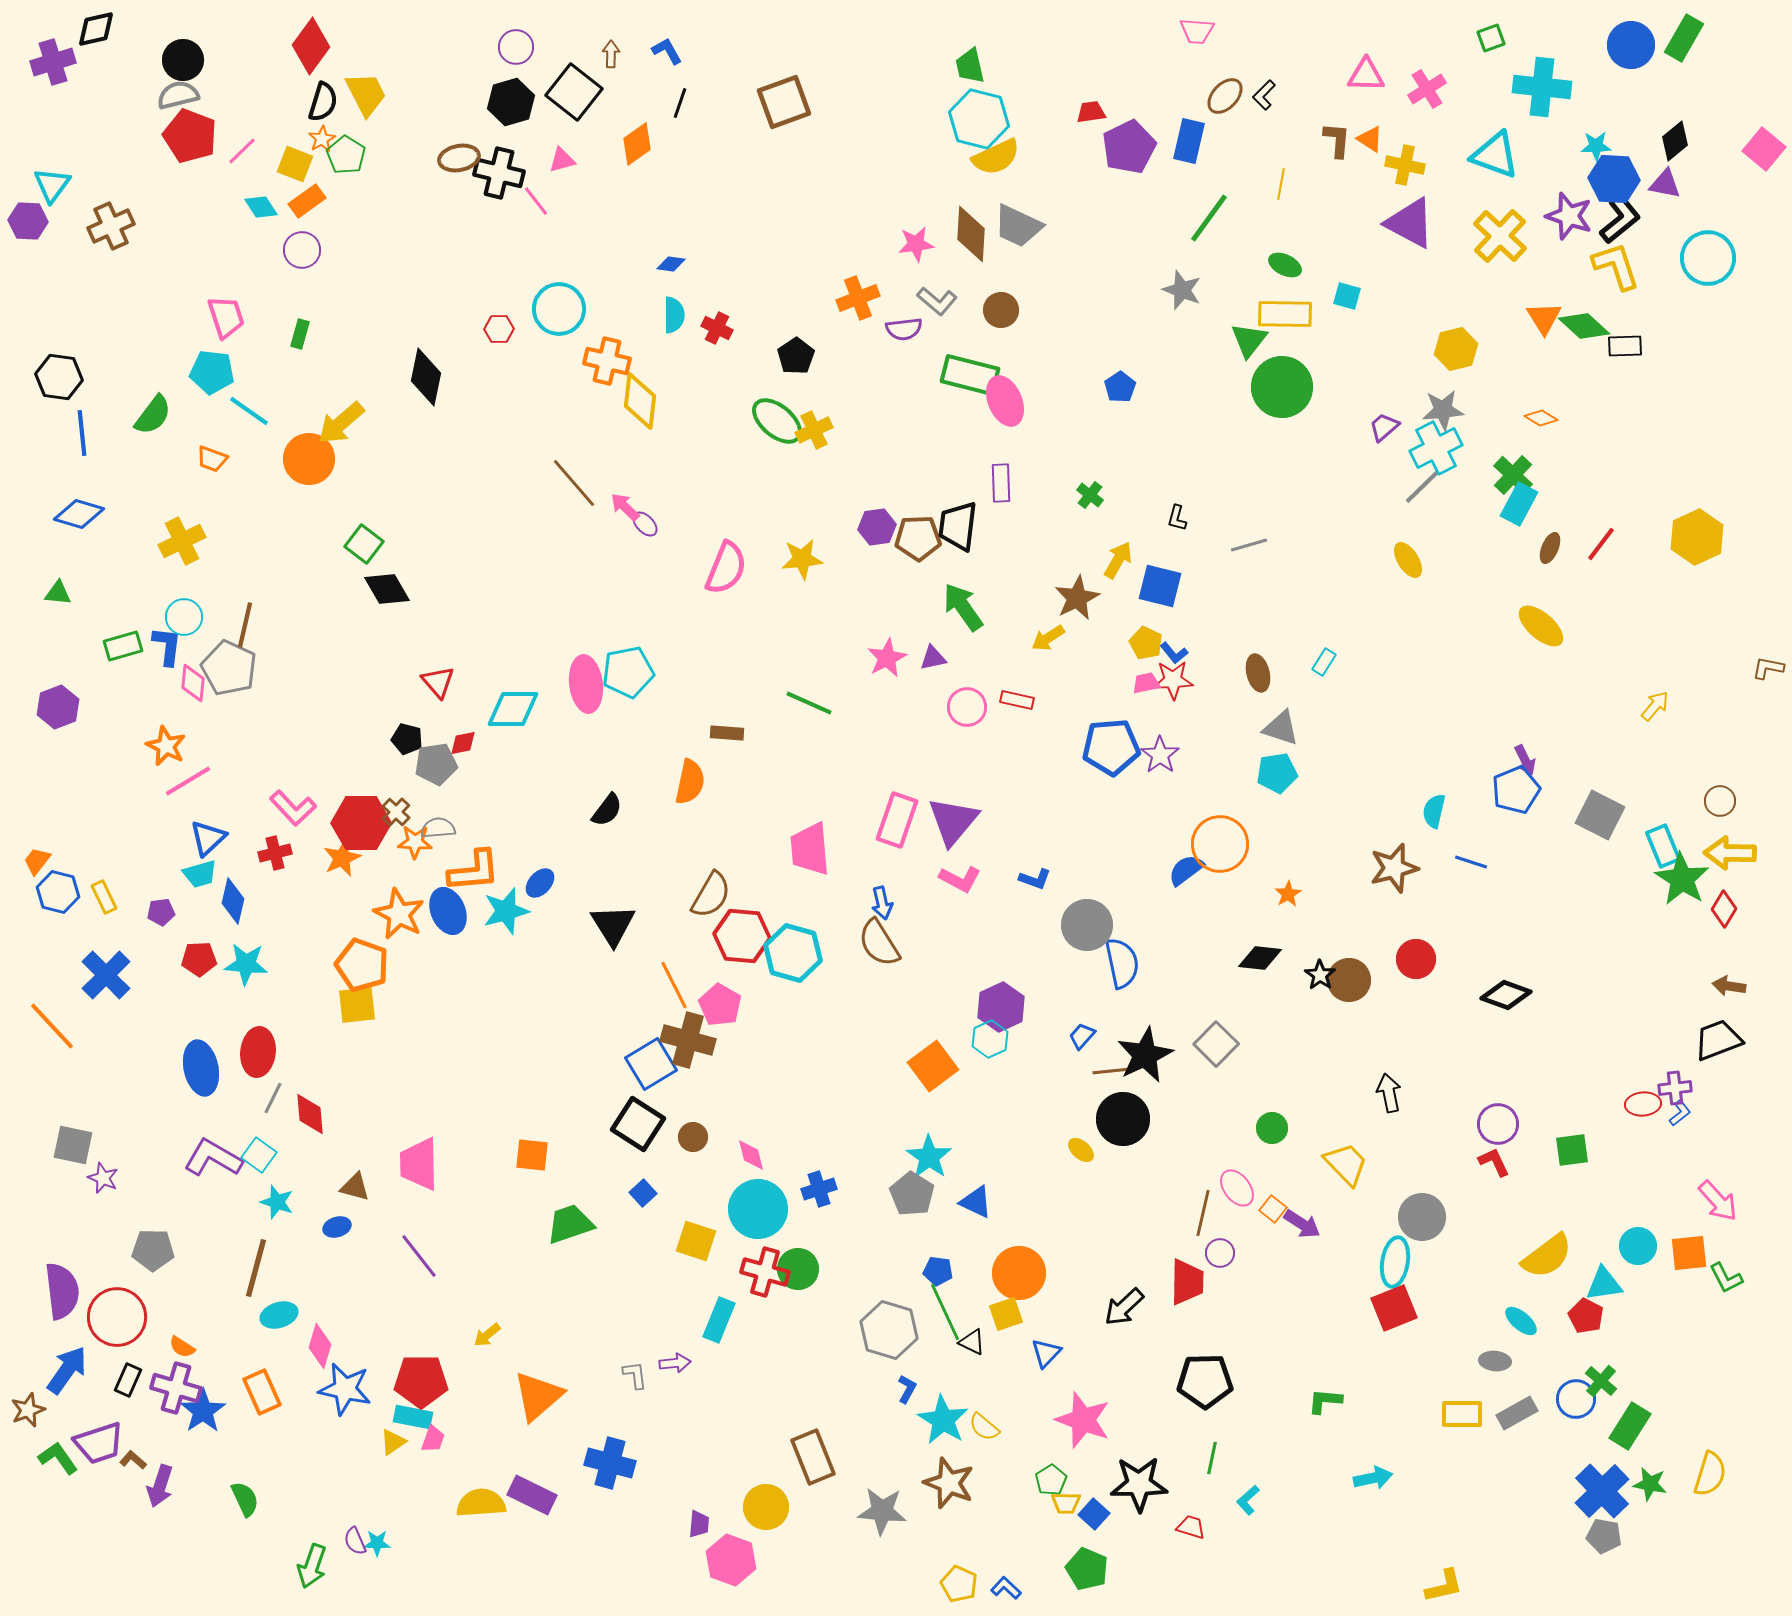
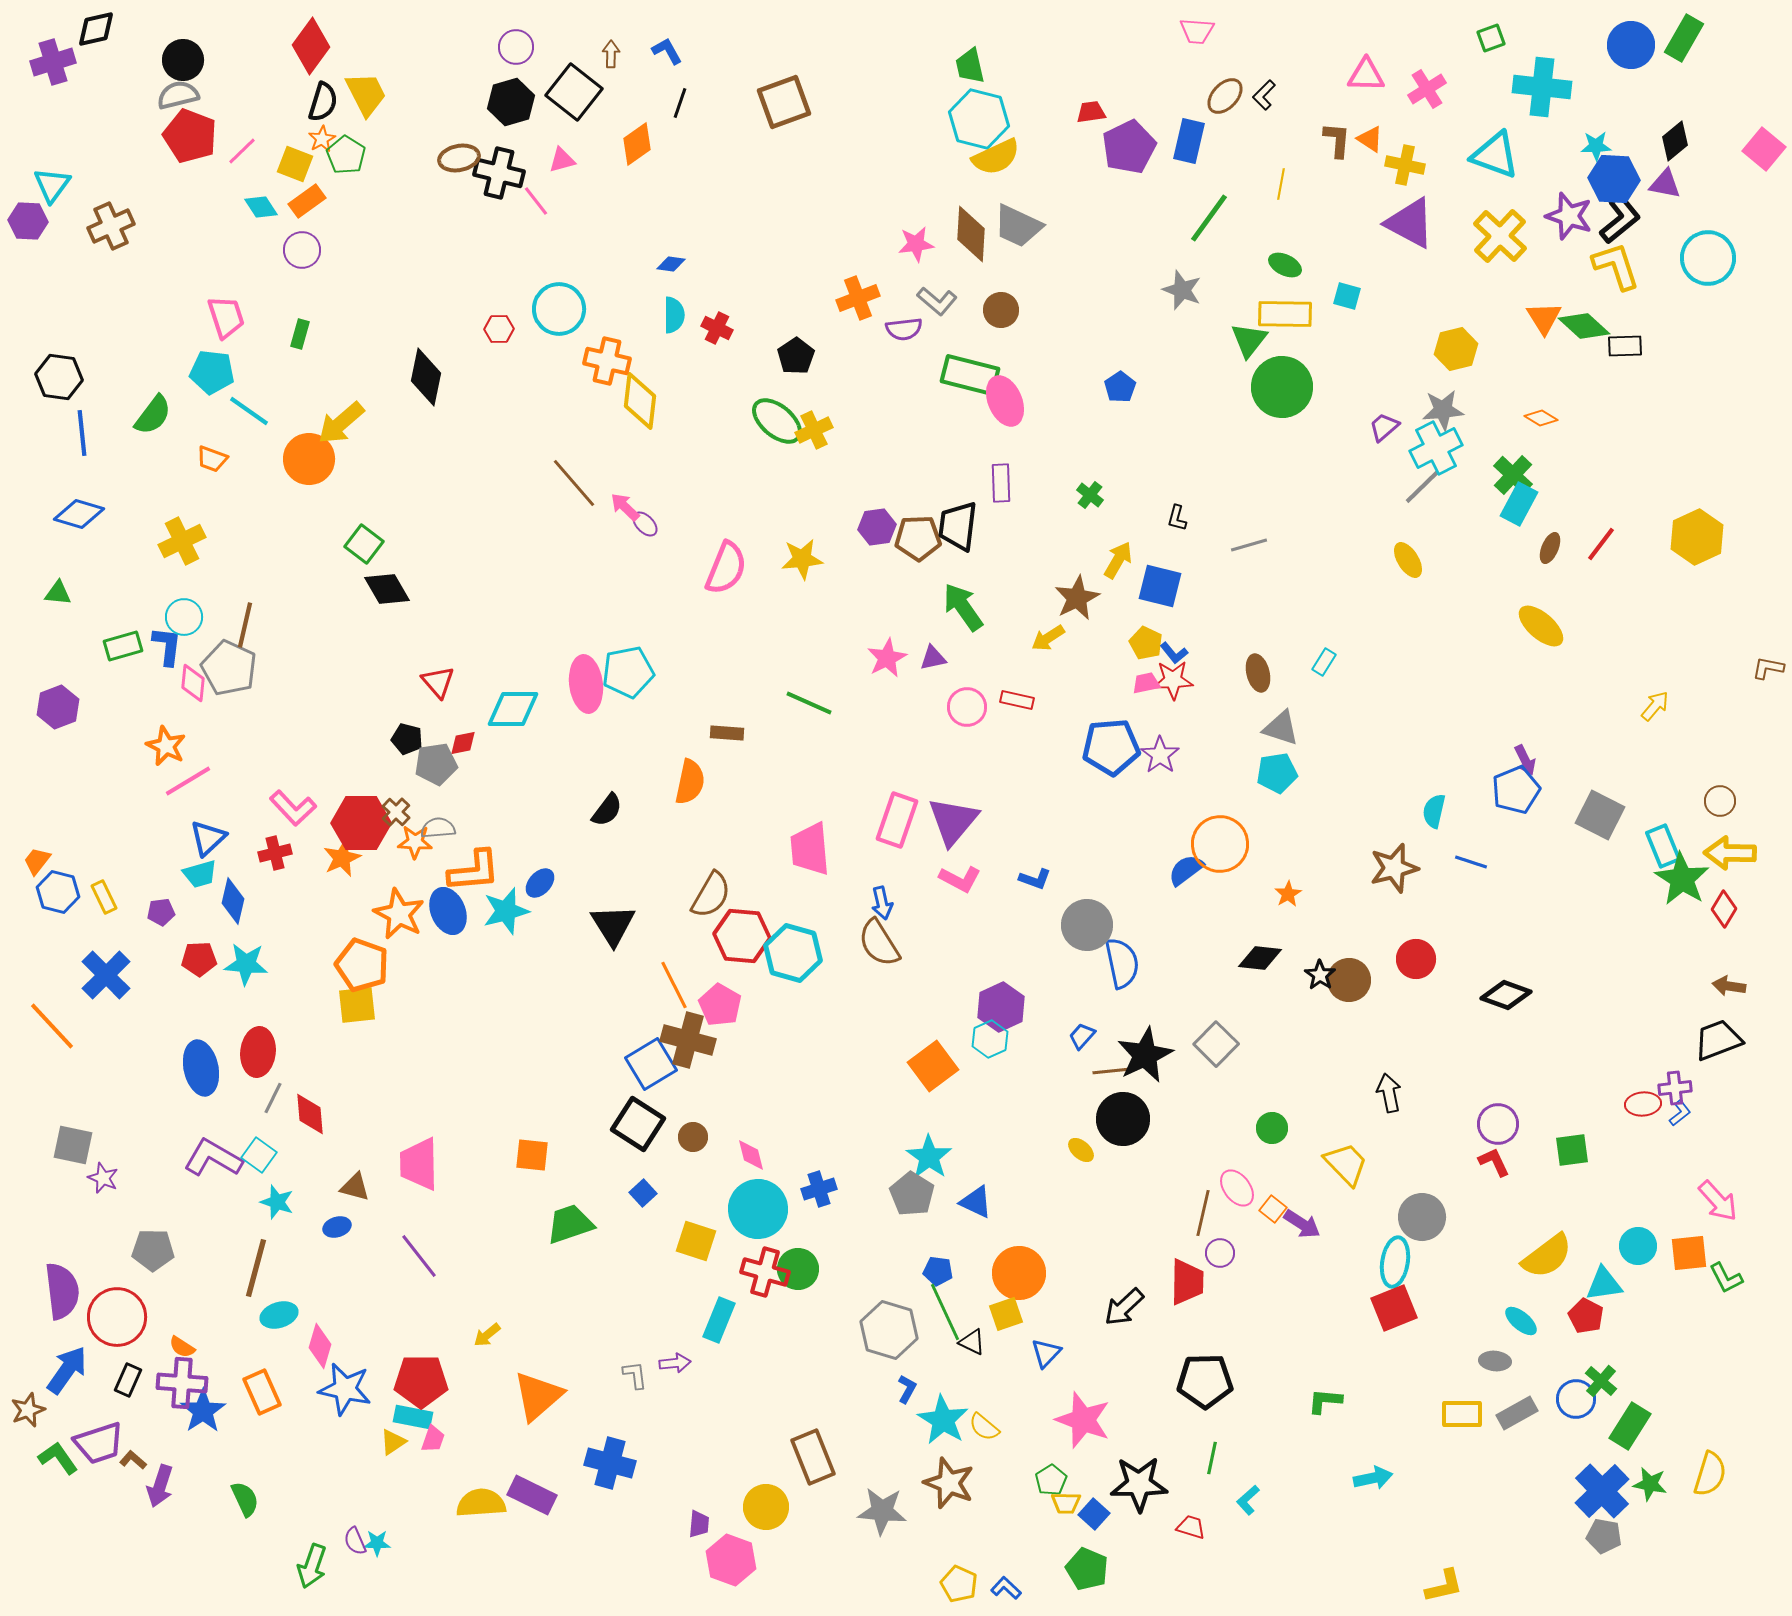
purple cross at (176, 1388): moved 6 px right, 5 px up; rotated 12 degrees counterclockwise
